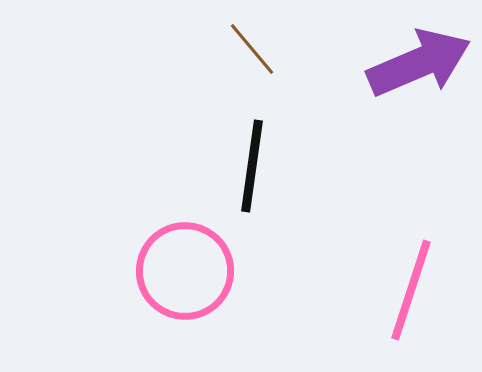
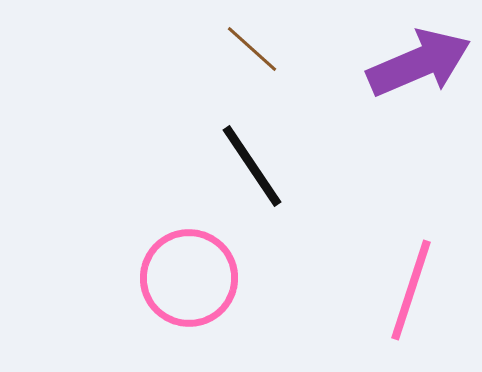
brown line: rotated 8 degrees counterclockwise
black line: rotated 42 degrees counterclockwise
pink circle: moved 4 px right, 7 px down
